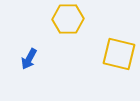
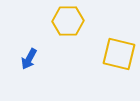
yellow hexagon: moved 2 px down
